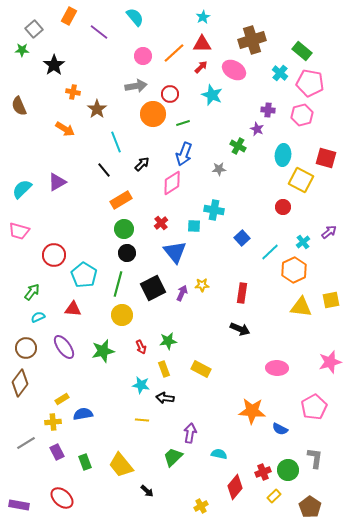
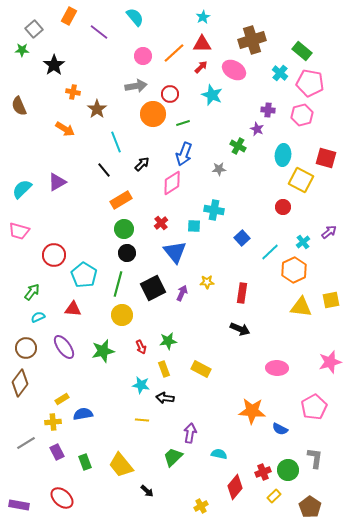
yellow star at (202, 285): moved 5 px right, 3 px up
